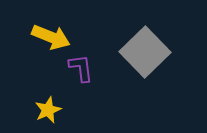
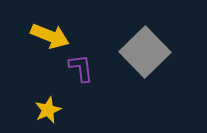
yellow arrow: moved 1 px left, 1 px up
